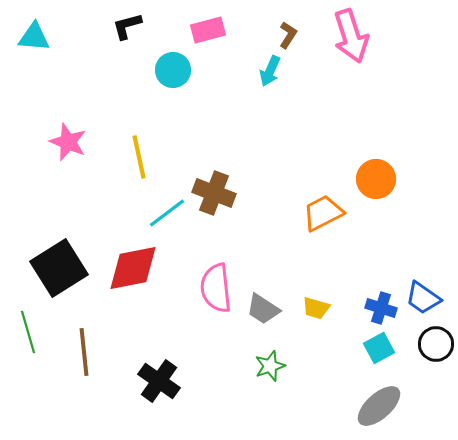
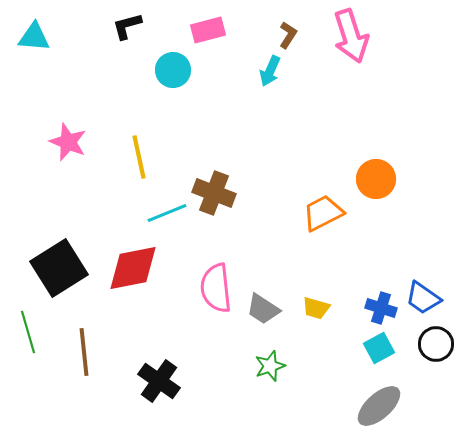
cyan line: rotated 15 degrees clockwise
